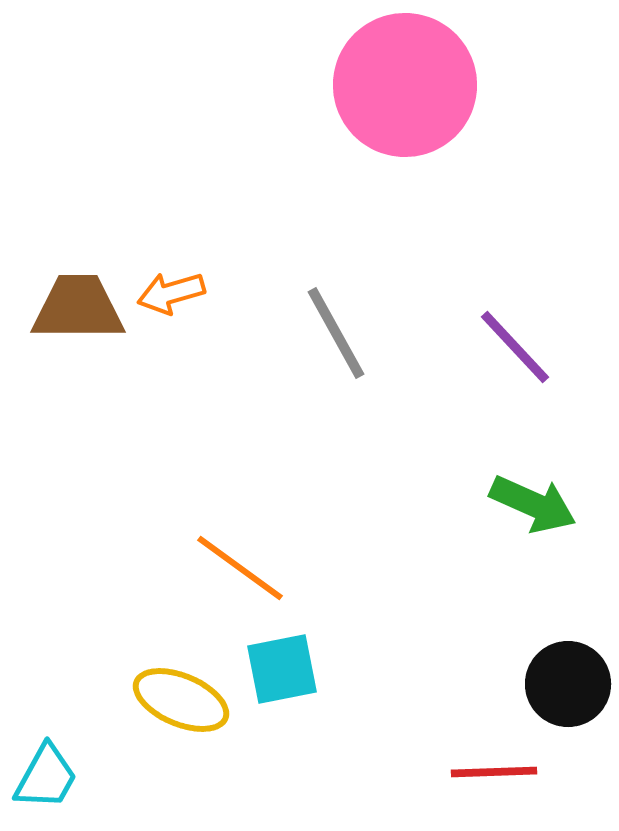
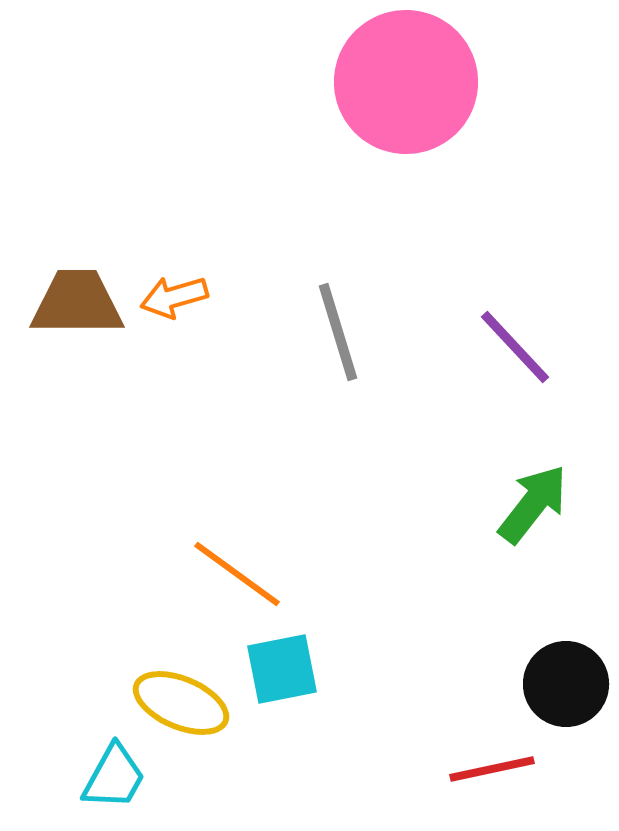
pink circle: moved 1 px right, 3 px up
orange arrow: moved 3 px right, 4 px down
brown trapezoid: moved 1 px left, 5 px up
gray line: moved 2 px right, 1 px up; rotated 12 degrees clockwise
green arrow: rotated 76 degrees counterclockwise
orange line: moved 3 px left, 6 px down
black circle: moved 2 px left
yellow ellipse: moved 3 px down
red line: moved 2 px left, 3 px up; rotated 10 degrees counterclockwise
cyan trapezoid: moved 68 px right
